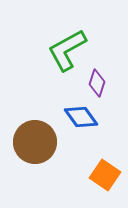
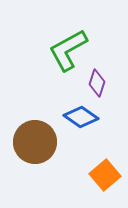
green L-shape: moved 1 px right
blue diamond: rotated 20 degrees counterclockwise
orange square: rotated 16 degrees clockwise
